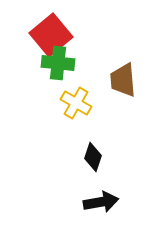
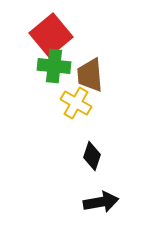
green cross: moved 4 px left, 3 px down
brown trapezoid: moved 33 px left, 5 px up
black diamond: moved 1 px left, 1 px up
